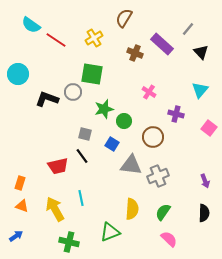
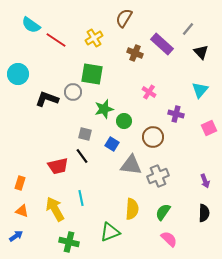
pink square: rotated 28 degrees clockwise
orange triangle: moved 5 px down
